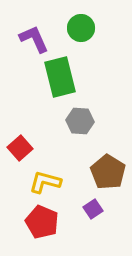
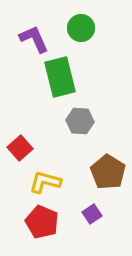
purple square: moved 1 px left, 5 px down
